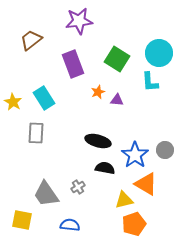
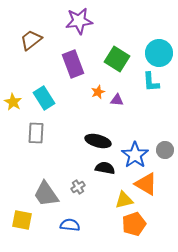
cyan L-shape: moved 1 px right
